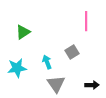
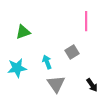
green triangle: rotated 14 degrees clockwise
black arrow: rotated 56 degrees clockwise
